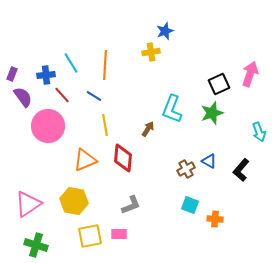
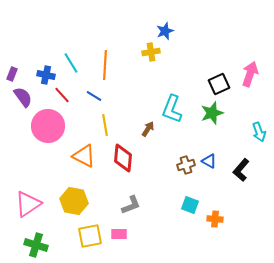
blue cross: rotated 18 degrees clockwise
orange triangle: moved 1 px left, 4 px up; rotated 50 degrees clockwise
brown cross: moved 4 px up; rotated 12 degrees clockwise
